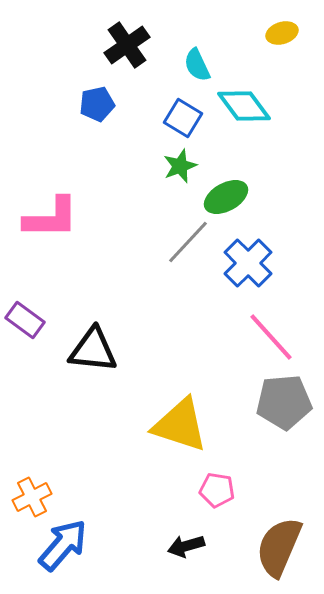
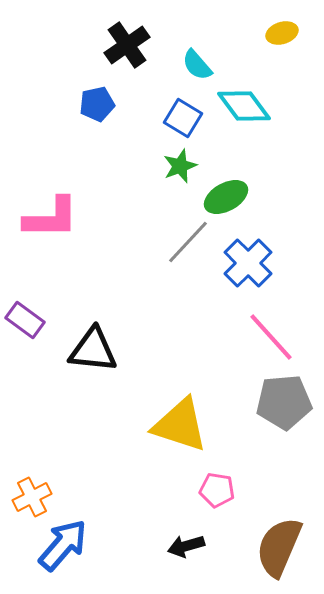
cyan semicircle: rotated 16 degrees counterclockwise
